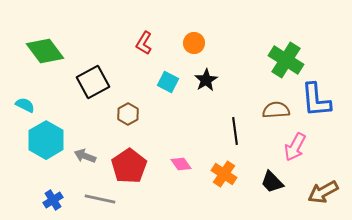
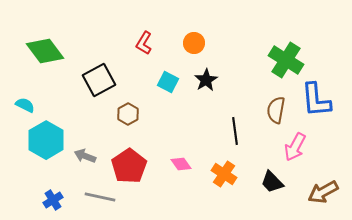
black square: moved 6 px right, 2 px up
brown semicircle: rotated 76 degrees counterclockwise
gray line: moved 2 px up
